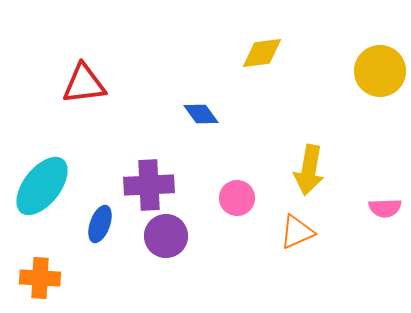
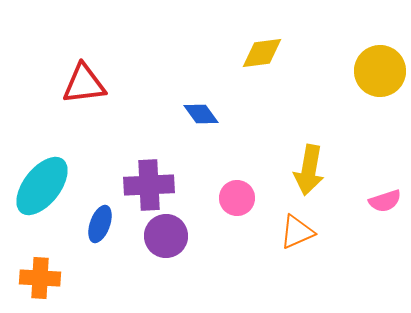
pink semicircle: moved 7 px up; rotated 16 degrees counterclockwise
